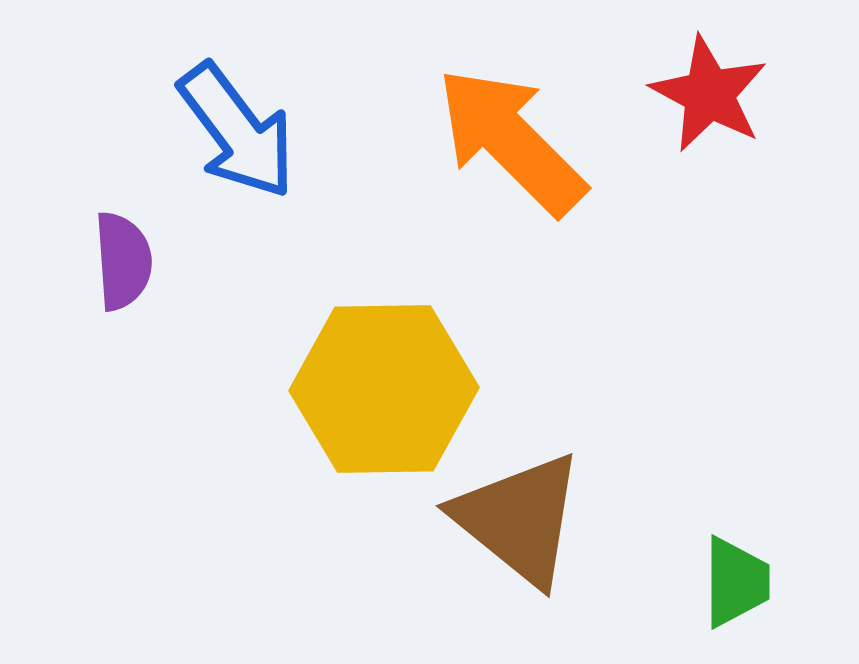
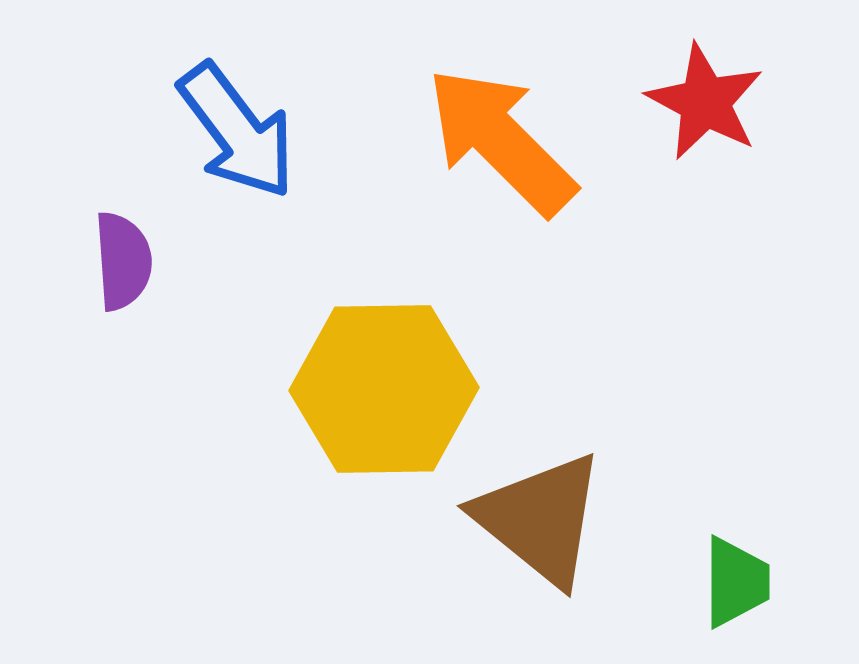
red star: moved 4 px left, 8 px down
orange arrow: moved 10 px left
brown triangle: moved 21 px right
